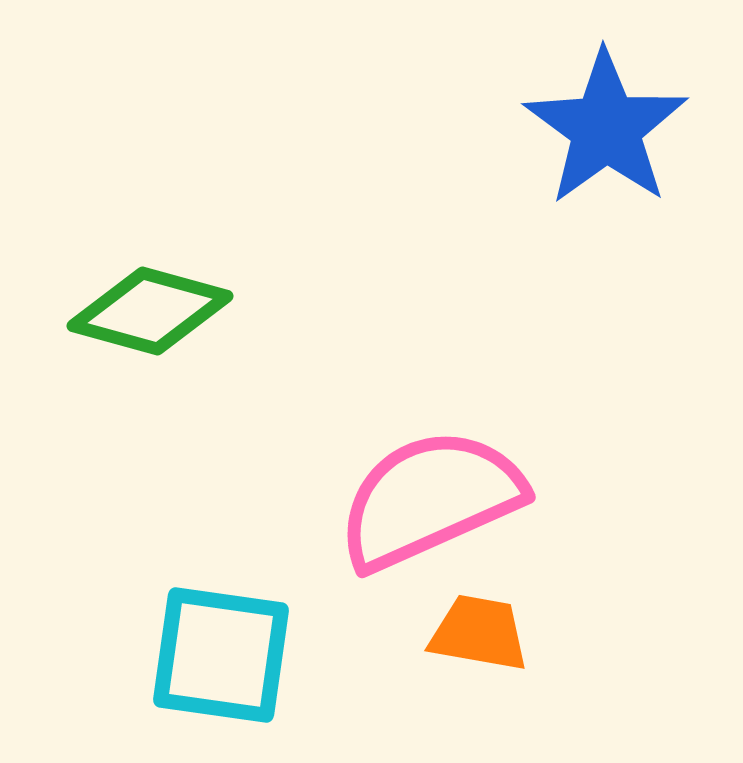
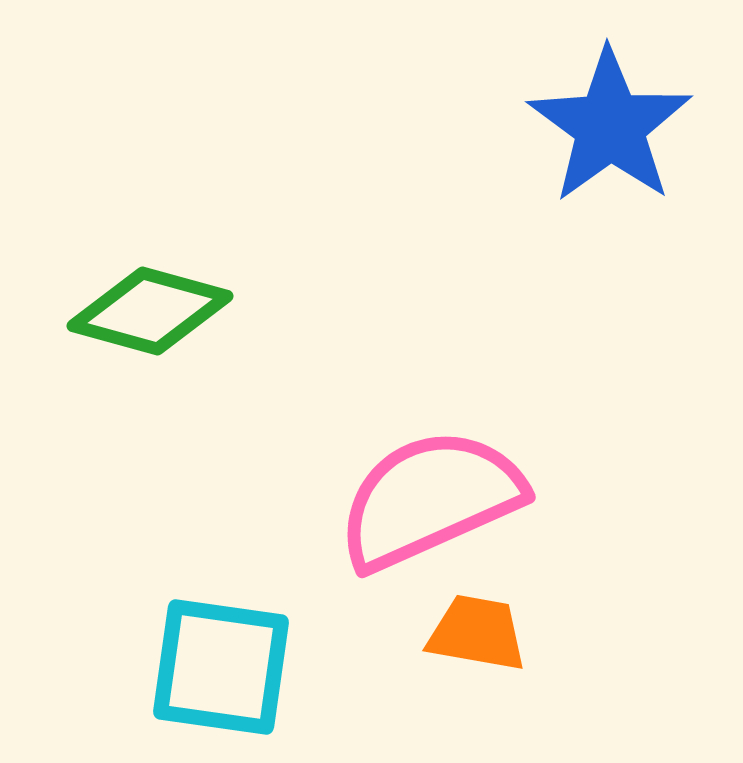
blue star: moved 4 px right, 2 px up
orange trapezoid: moved 2 px left
cyan square: moved 12 px down
